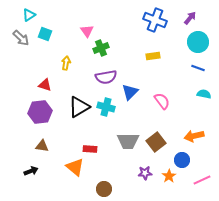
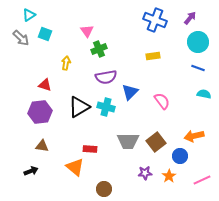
green cross: moved 2 px left, 1 px down
blue circle: moved 2 px left, 4 px up
